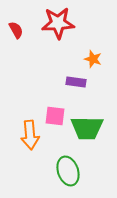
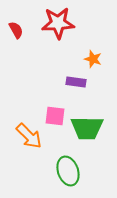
orange arrow: moved 1 px left, 1 px down; rotated 40 degrees counterclockwise
